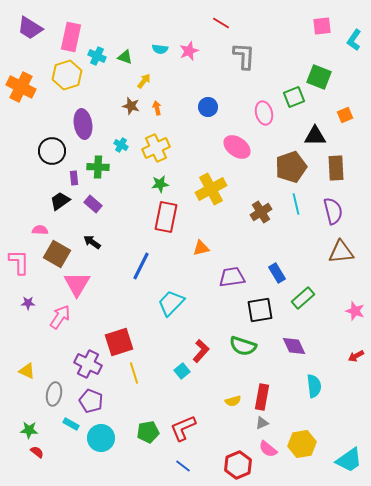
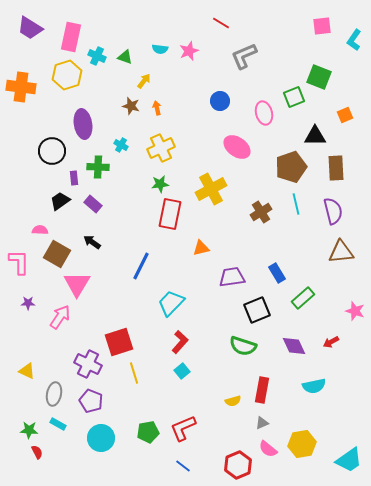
gray L-shape at (244, 56): rotated 116 degrees counterclockwise
orange cross at (21, 87): rotated 20 degrees counterclockwise
blue circle at (208, 107): moved 12 px right, 6 px up
yellow cross at (156, 148): moved 5 px right
red rectangle at (166, 217): moved 4 px right, 3 px up
black square at (260, 310): moved 3 px left; rotated 12 degrees counterclockwise
red L-shape at (201, 351): moved 21 px left, 9 px up
red arrow at (356, 356): moved 25 px left, 14 px up
cyan semicircle at (314, 386): rotated 85 degrees clockwise
red rectangle at (262, 397): moved 7 px up
cyan rectangle at (71, 424): moved 13 px left
red semicircle at (37, 452): rotated 24 degrees clockwise
